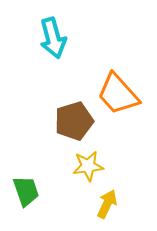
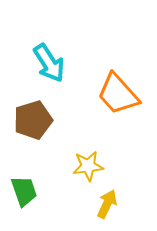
cyan arrow: moved 4 px left, 25 px down; rotated 18 degrees counterclockwise
brown pentagon: moved 41 px left, 1 px up
green trapezoid: moved 2 px left
